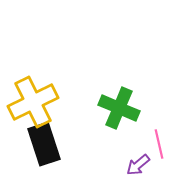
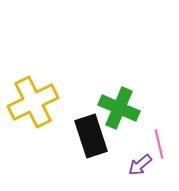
black rectangle: moved 47 px right, 8 px up
purple arrow: moved 2 px right
